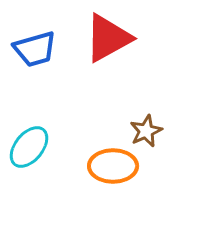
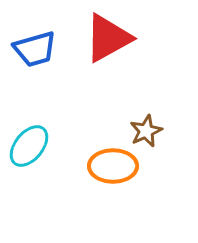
cyan ellipse: moved 1 px up
